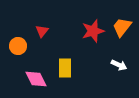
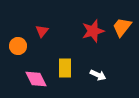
white arrow: moved 21 px left, 10 px down
